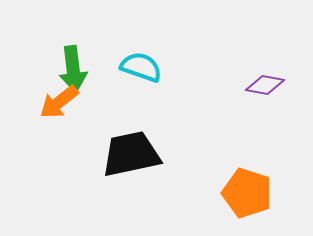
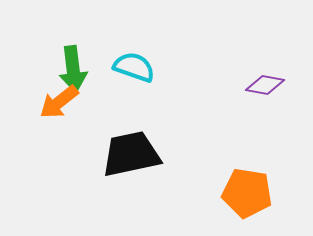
cyan semicircle: moved 7 px left
orange pentagon: rotated 9 degrees counterclockwise
